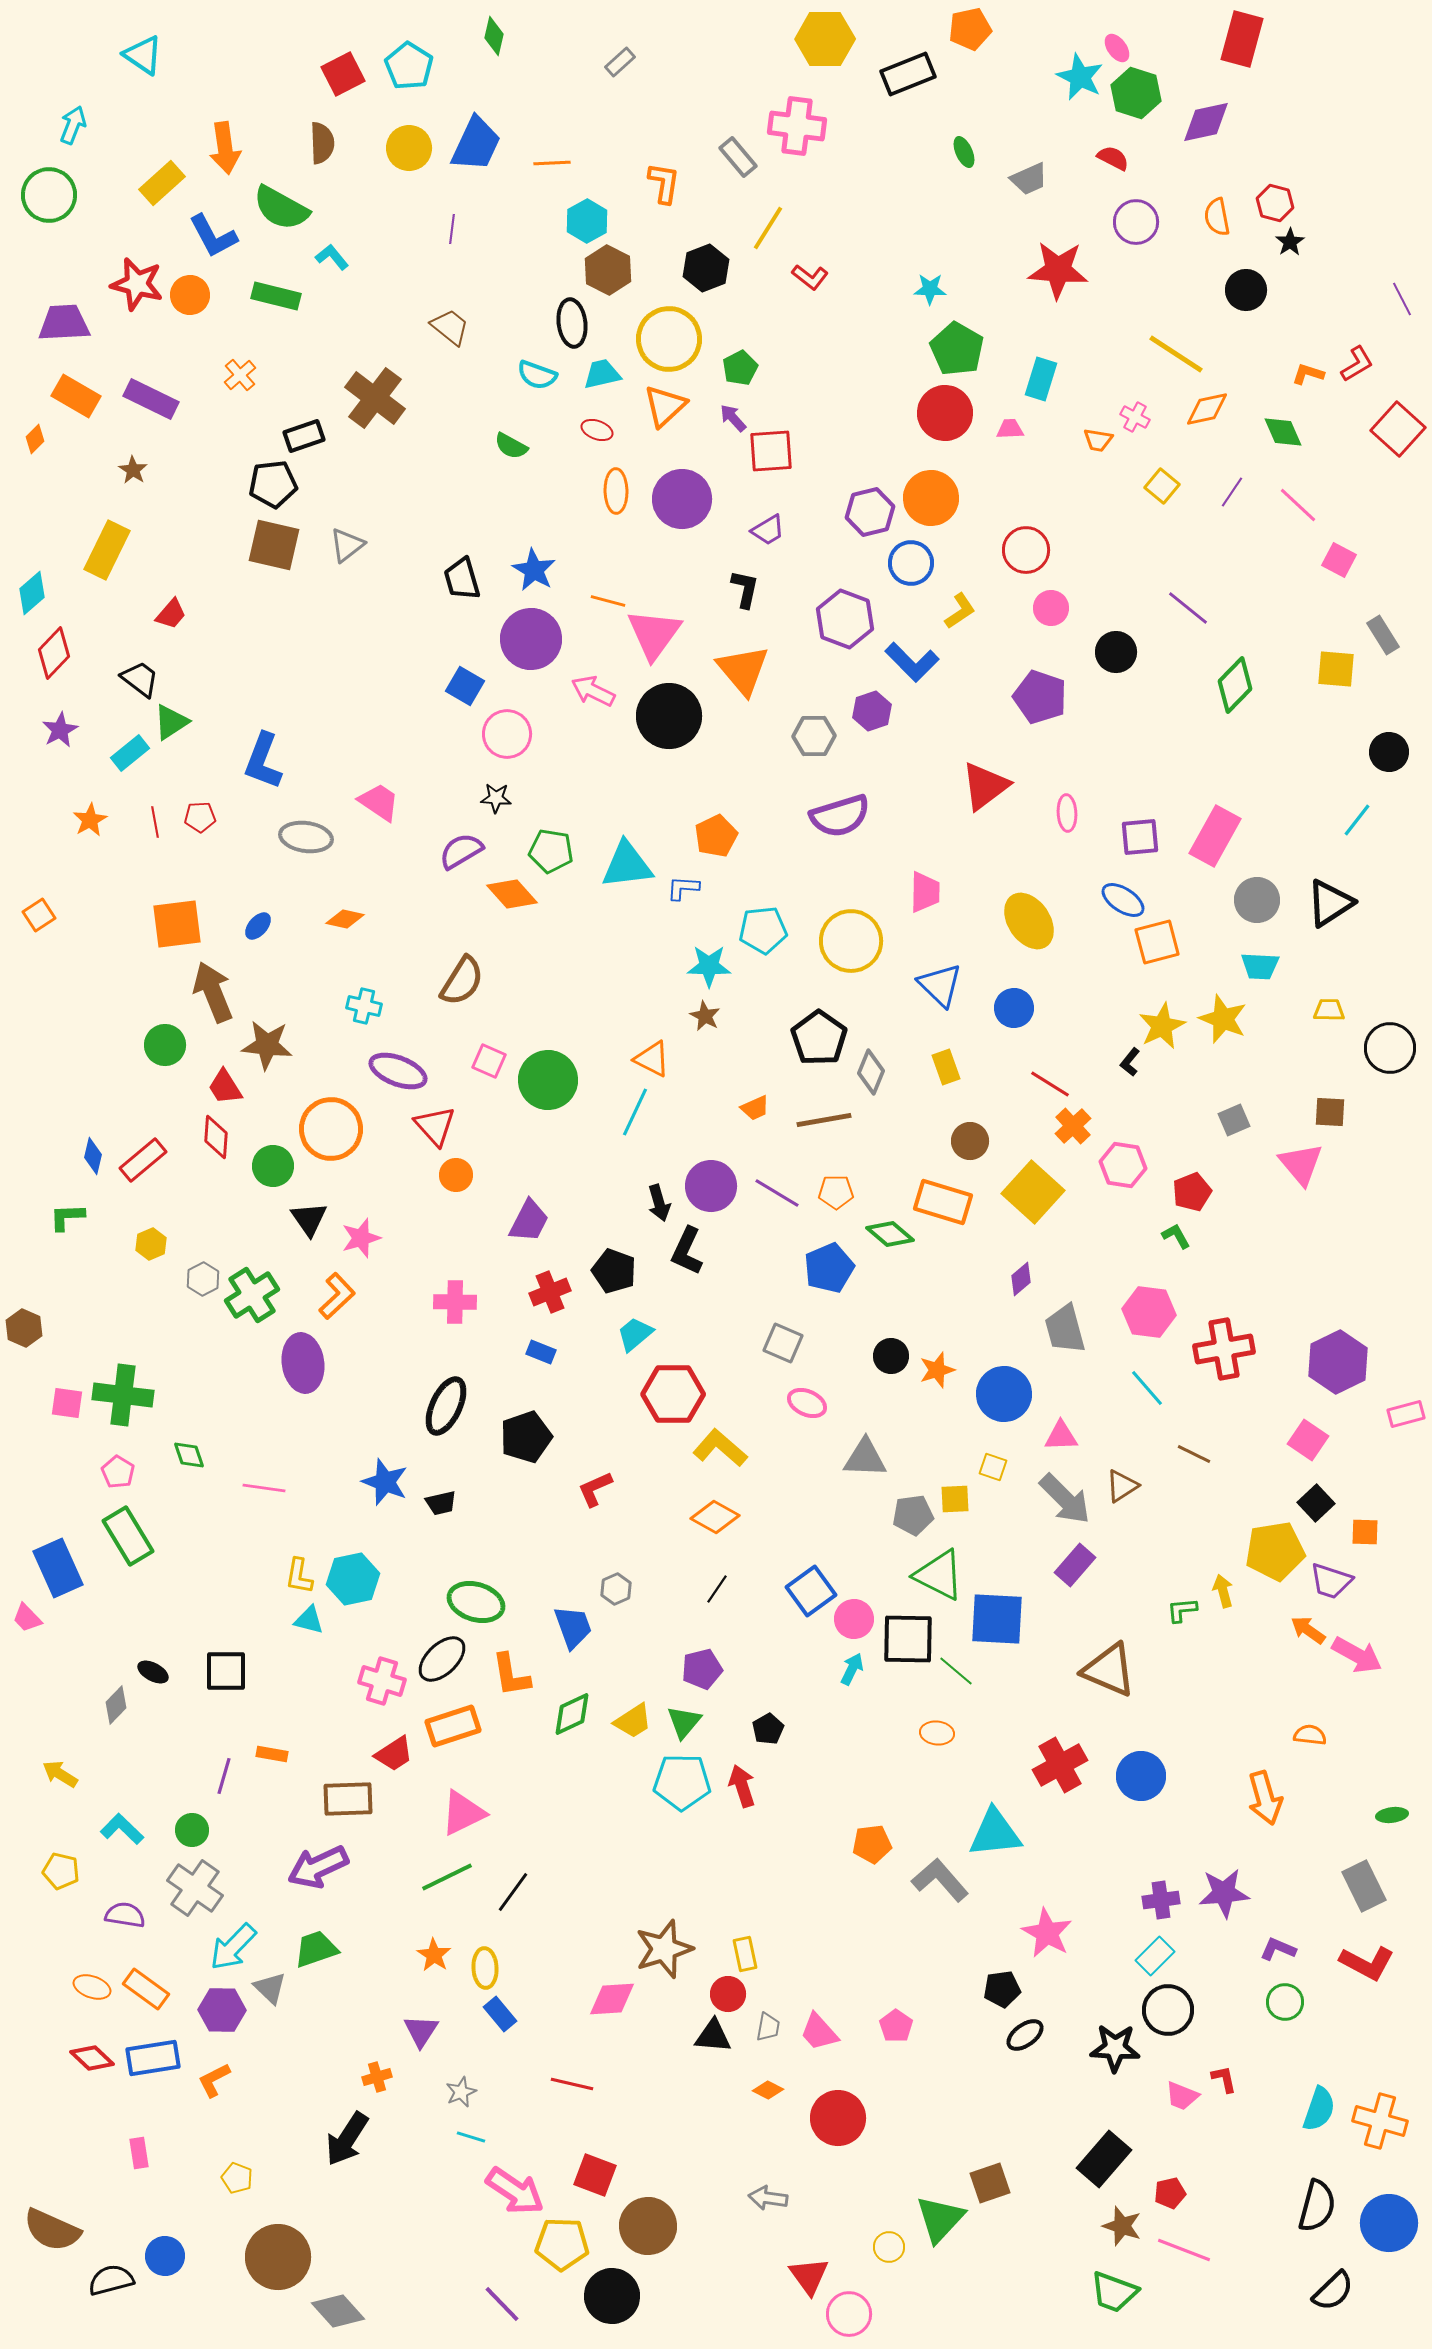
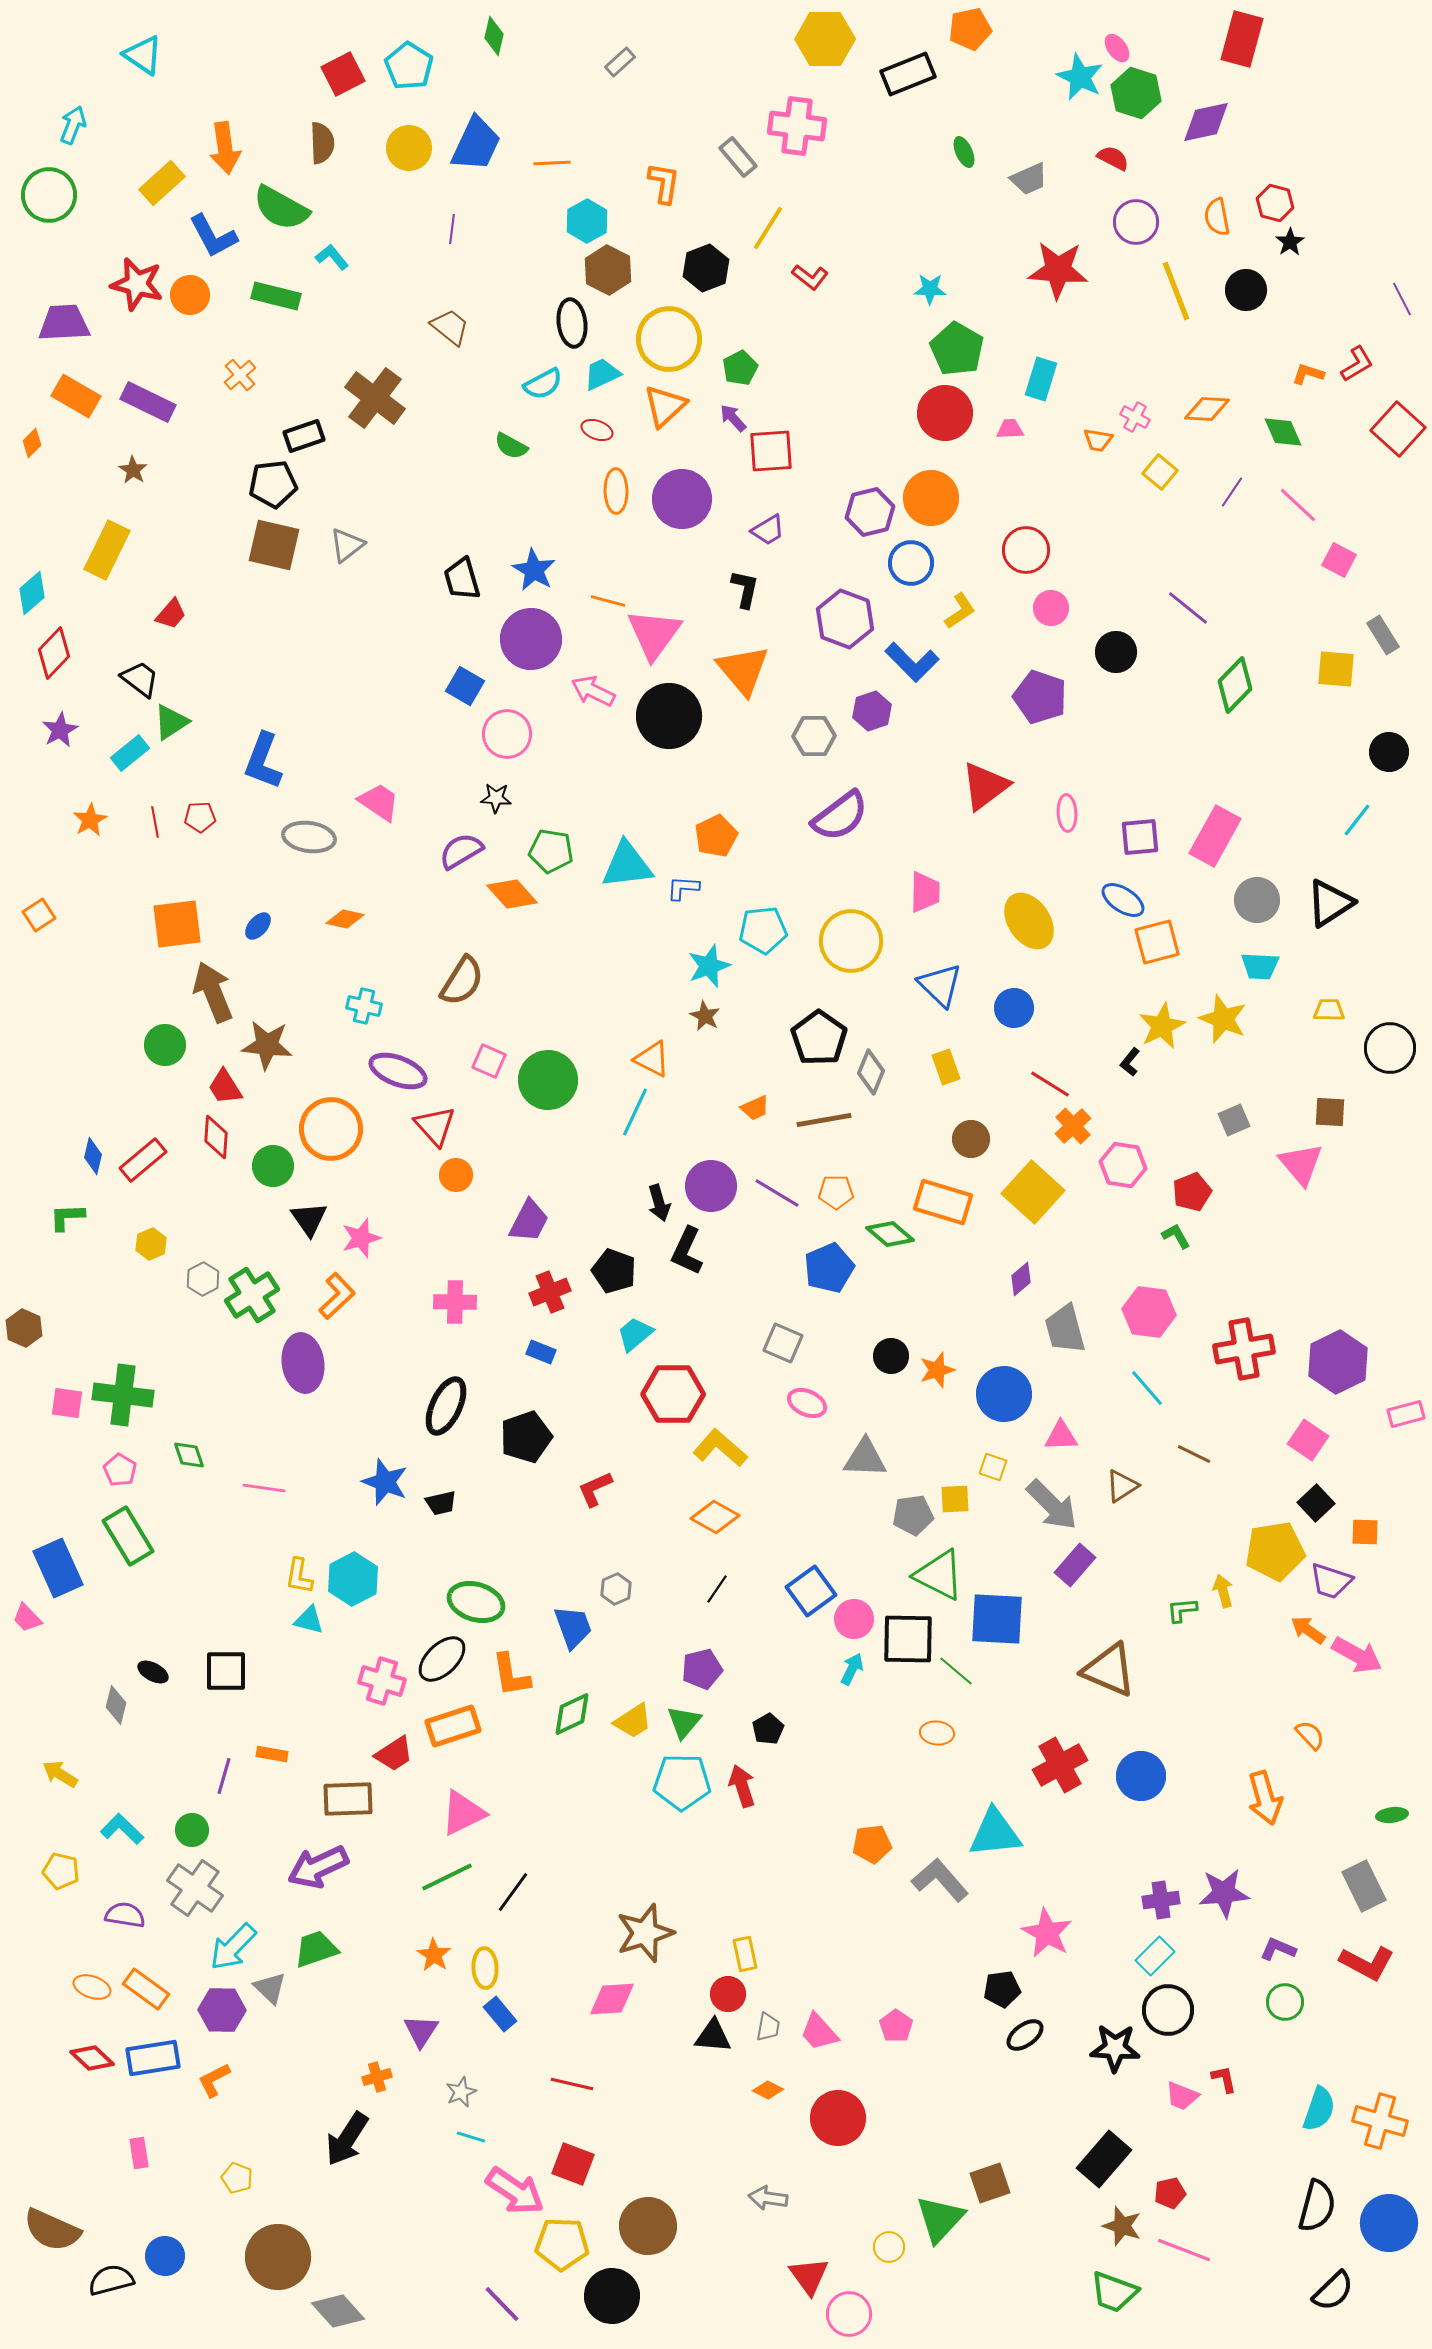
yellow line at (1176, 354): moved 63 px up; rotated 36 degrees clockwise
cyan trapezoid at (602, 374): rotated 12 degrees counterclockwise
cyan semicircle at (537, 375): moved 6 px right, 9 px down; rotated 48 degrees counterclockwise
purple rectangle at (151, 399): moved 3 px left, 3 px down
orange diamond at (1207, 409): rotated 15 degrees clockwise
orange diamond at (35, 439): moved 3 px left, 4 px down
yellow square at (1162, 486): moved 2 px left, 14 px up
purple semicircle at (840, 816): rotated 20 degrees counterclockwise
gray ellipse at (306, 837): moved 3 px right
cyan star at (709, 966): rotated 21 degrees counterclockwise
brown circle at (970, 1141): moved 1 px right, 2 px up
red cross at (1224, 1349): moved 20 px right
pink pentagon at (118, 1472): moved 2 px right, 2 px up
gray arrow at (1065, 1499): moved 13 px left, 6 px down
cyan hexagon at (353, 1579): rotated 15 degrees counterclockwise
gray diamond at (116, 1705): rotated 30 degrees counterclockwise
orange semicircle at (1310, 1735): rotated 40 degrees clockwise
brown star at (664, 1949): moved 19 px left, 16 px up
red square at (595, 2175): moved 22 px left, 11 px up
